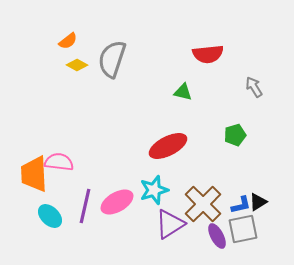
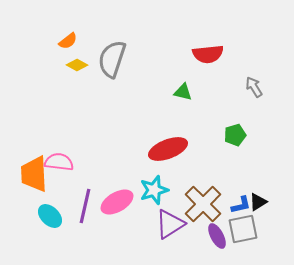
red ellipse: moved 3 px down; rotated 6 degrees clockwise
